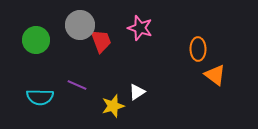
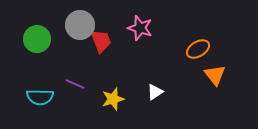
green circle: moved 1 px right, 1 px up
orange ellipse: rotated 60 degrees clockwise
orange triangle: rotated 15 degrees clockwise
purple line: moved 2 px left, 1 px up
white triangle: moved 18 px right
yellow star: moved 7 px up
